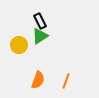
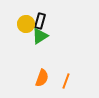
black rectangle: rotated 42 degrees clockwise
yellow circle: moved 7 px right, 21 px up
orange semicircle: moved 4 px right, 2 px up
